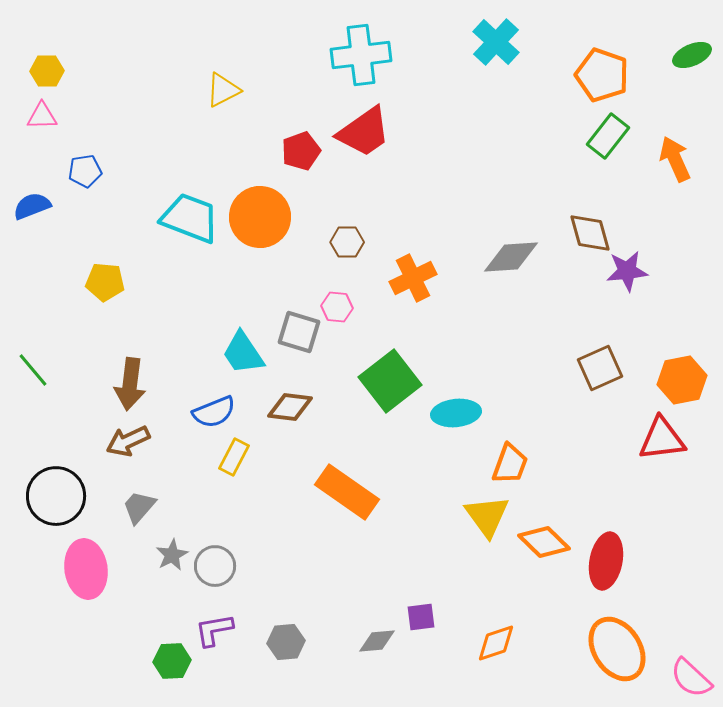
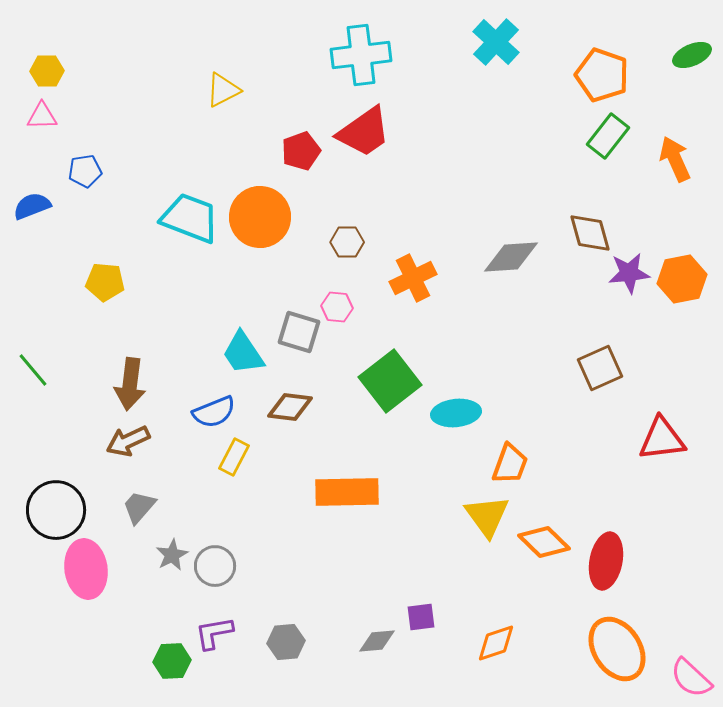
purple star at (627, 271): moved 2 px right, 2 px down
orange hexagon at (682, 380): moved 101 px up
orange rectangle at (347, 492): rotated 36 degrees counterclockwise
black circle at (56, 496): moved 14 px down
purple L-shape at (214, 630): moved 3 px down
